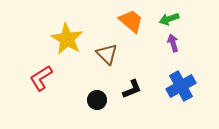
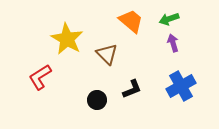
red L-shape: moved 1 px left, 1 px up
